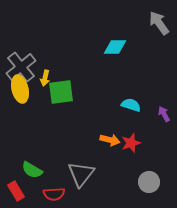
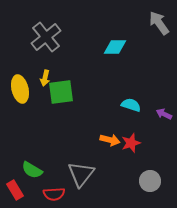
gray cross: moved 25 px right, 30 px up
purple arrow: rotated 35 degrees counterclockwise
gray circle: moved 1 px right, 1 px up
red rectangle: moved 1 px left, 1 px up
